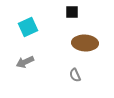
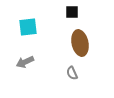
cyan square: rotated 18 degrees clockwise
brown ellipse: moved 5 px left; rotated 75 degrees clockwise
gray semicircle: moved 3 px left, 2 px up
